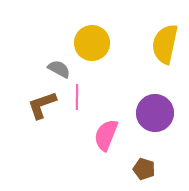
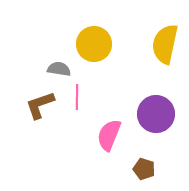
yellow circle: moved 2 px right, 1 px down
gray semicircle: rotated 20 degrees counterclockwise
brown L-shape: moved 2 px left
purple circle: moved 1 px right, 1 px down
pink semicircle: moved 3 px right
